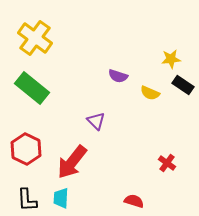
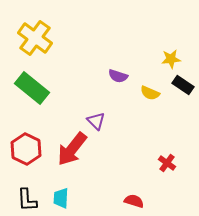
red arrow: moved 13 px up
